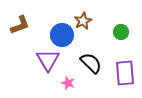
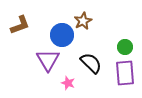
green circle: moved 4 px right, 15 px down
